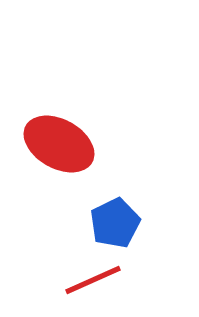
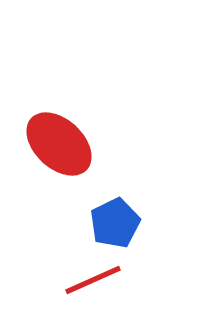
red ellipse: rotated 14 degrees clockwise
